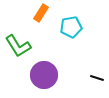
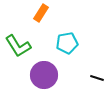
cyan pentagon: moved 4 px left, 16 px down
